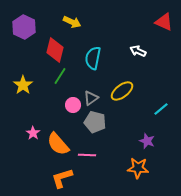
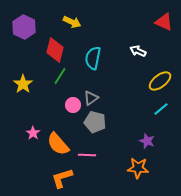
yellow star: moved 1 px up
yellow ellipse: moved 38 px right, 10 px up
